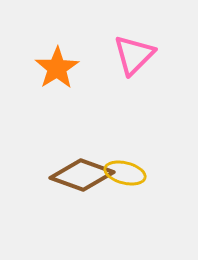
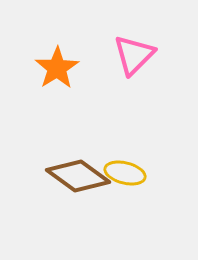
brown diamond: moved 4 px left, 1 px down; rotated 16 degrees clockwise
